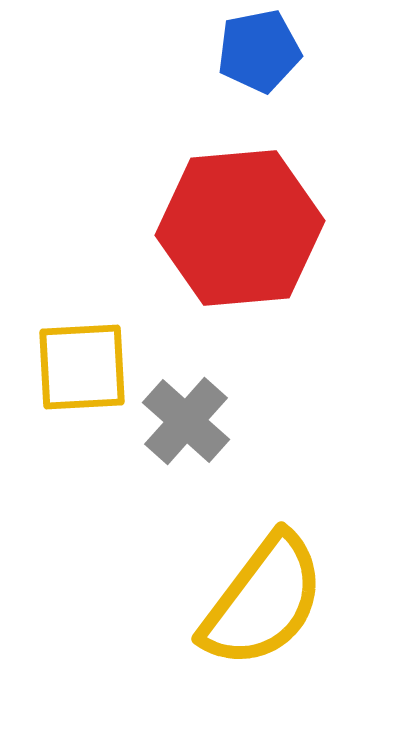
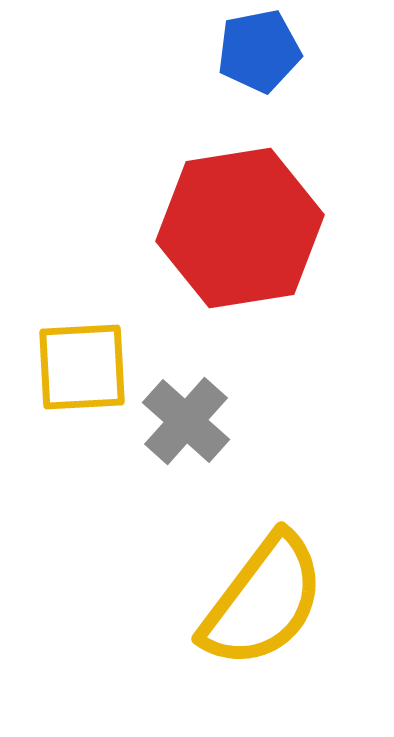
red hexagon: rotated 4 degrees counterclockwise
